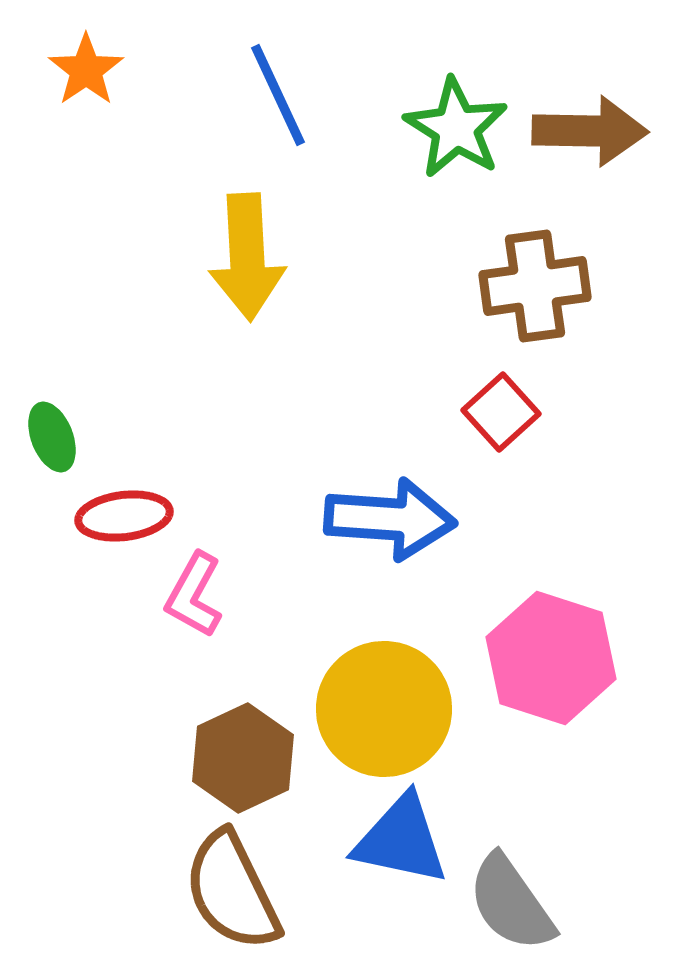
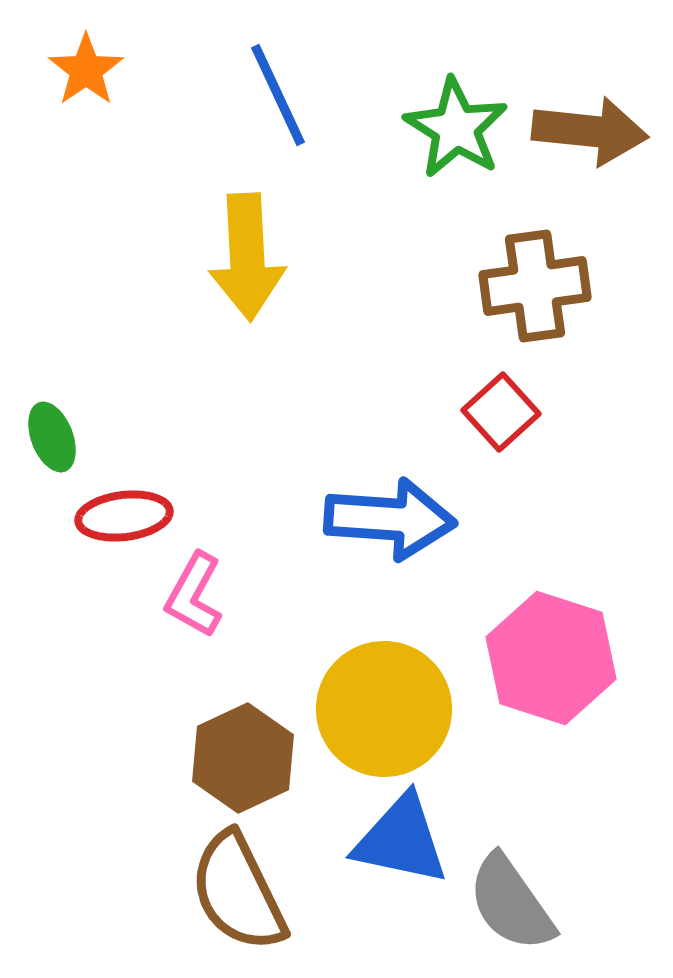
brown arrow: rotated 5 degrees clockwise
brown semicircle: moved 6 px right, 1 px down
